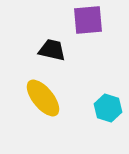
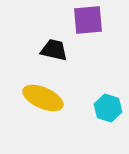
black trapezoid: moved 2 px right
yellow ellipse: rotated 27 degrees counterclockwise
